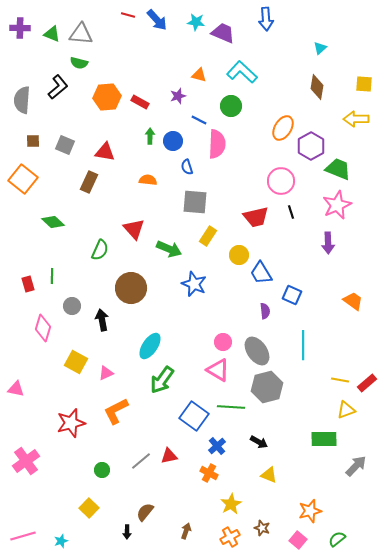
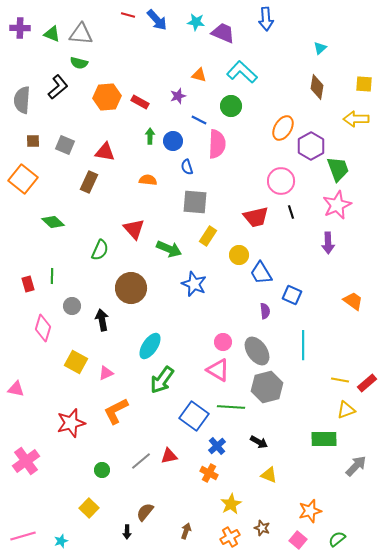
green trapezoid at (338, 169): rotated 48 degrees clockwise
